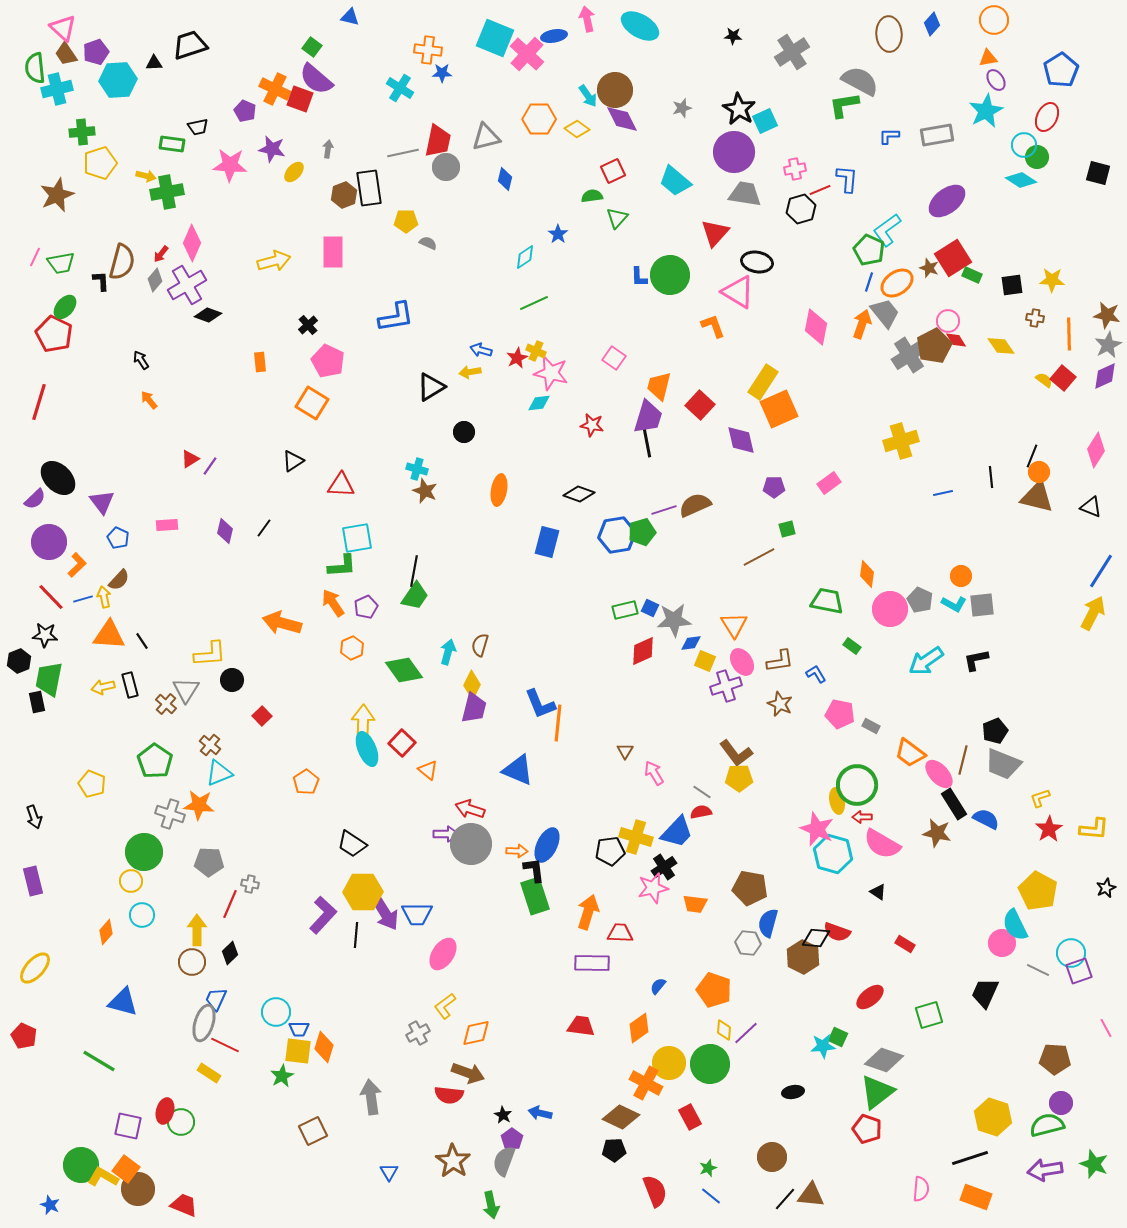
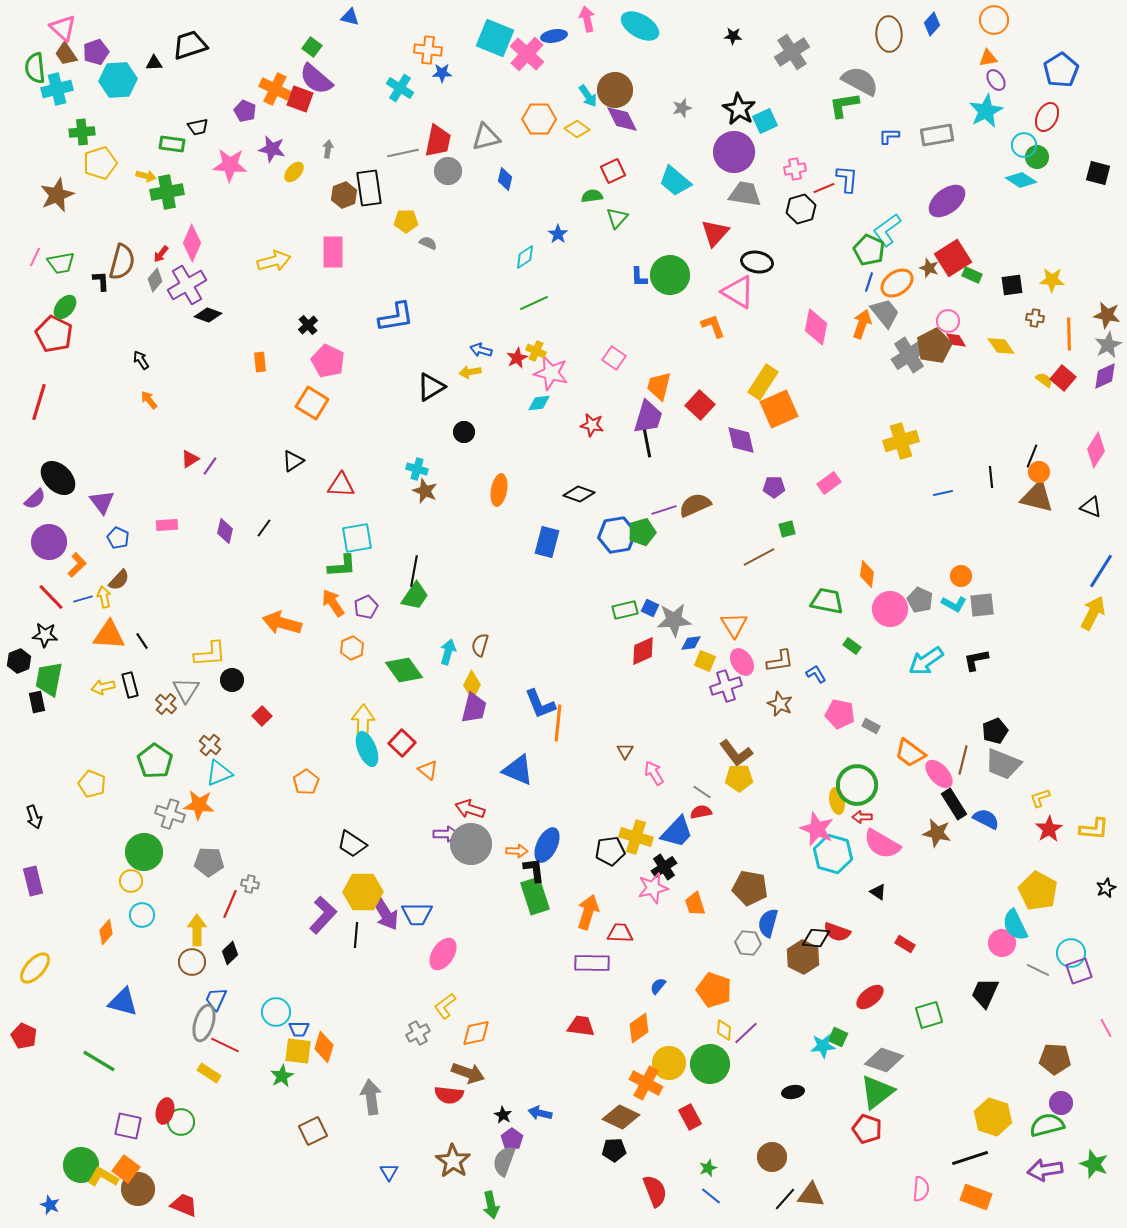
gray circle at (446, 167): moved 2 px right, 4 px down
red line at (820, 190): moved 4 px right, 2 px up
orange trapezoid at (695, 904): rotated 65 degrees clockwise
